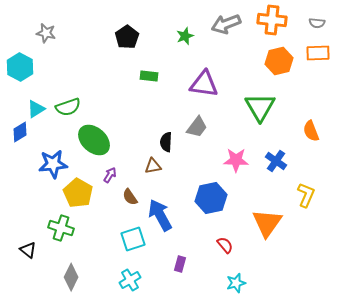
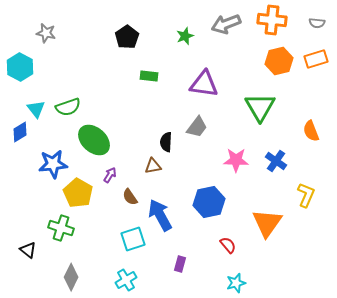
orange rectangle: moved 2 px left, 6 px down; rotated 15 degrees counterclockwise
cyan triangle: rotated 36 degrees counterclockwise
blue hexagon: moved 2 px left, 4 px down
red semicircle: moved 3 px right
cyan cross: moved 4 px left
